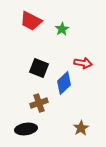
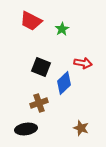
black square: moved 2 px right, 1 px up
brown star: rotated 21 degrees counterclockwise
